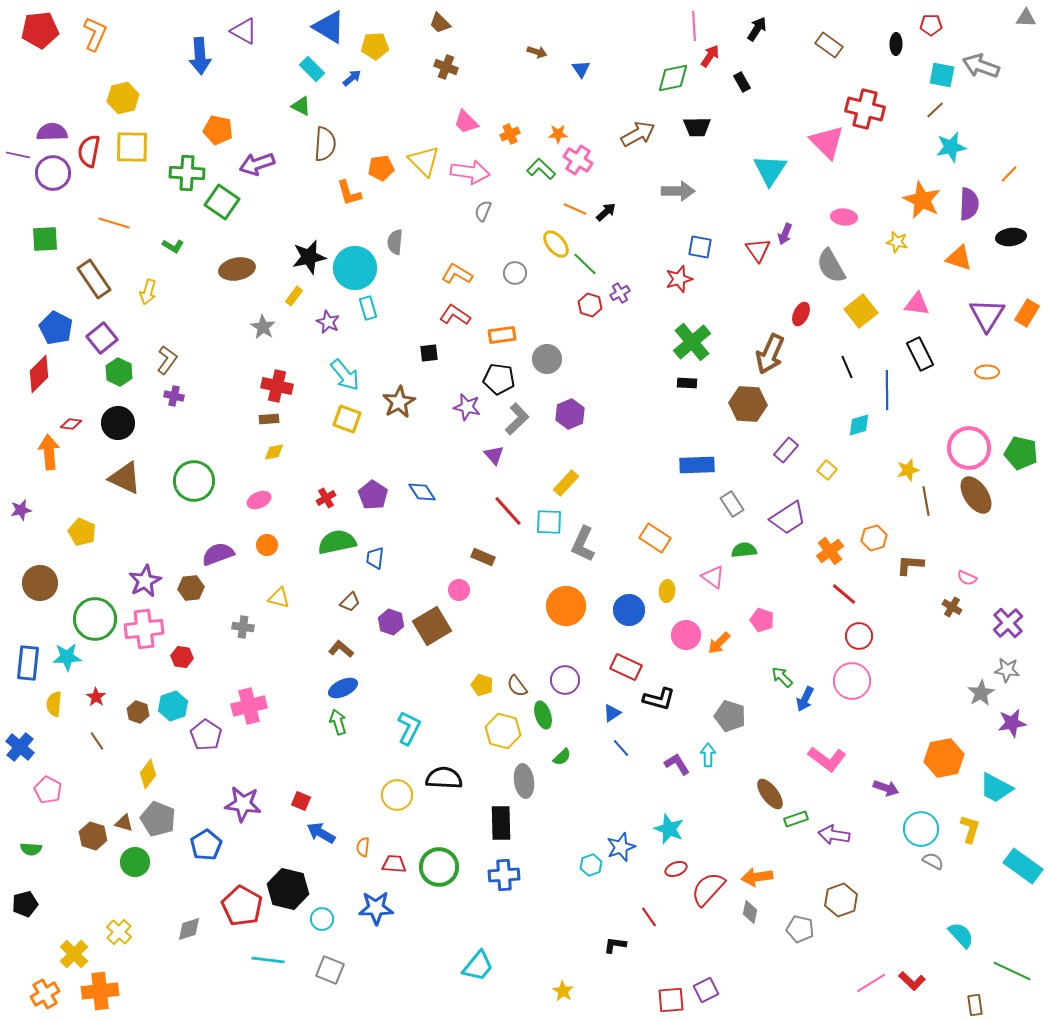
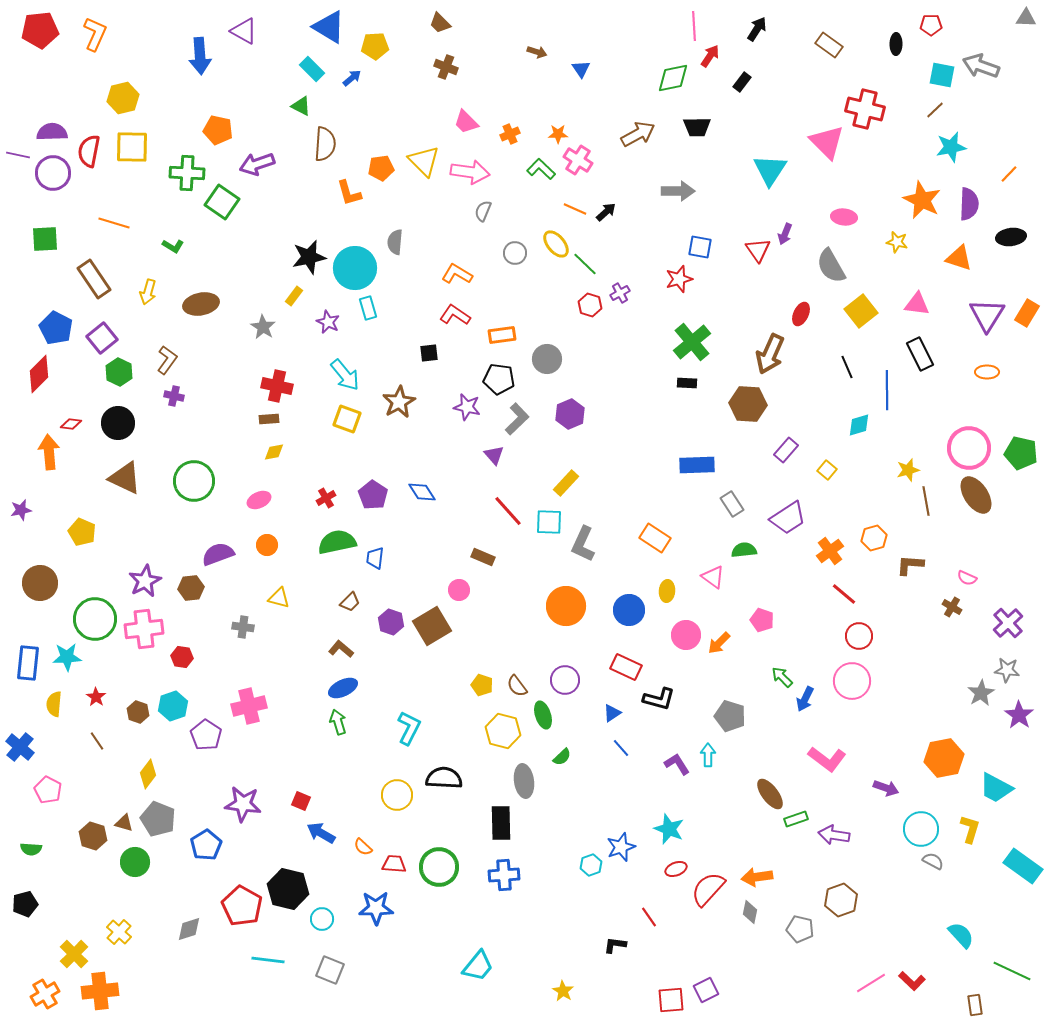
black rectangle at (742, 82): rotated 66 degrees clockwise
brown ellipse at (237, 269): moved 36 px left, 35 px down
gray circle at (515, 273): moved 20 px up
purple star at (1012, 723): moved 7 px right, 8 px up; rotated 28 degrees counterclockwise
orange semicircle at (363, 847): rotated 54 degrees counterclockwise
